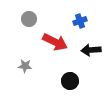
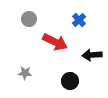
blue cross: moved 1 px left, 1 px up; rotated 24 degrees counterclockwise
black arrow: moved 1 px right, 5 px down
gray star: moved 7 px down
